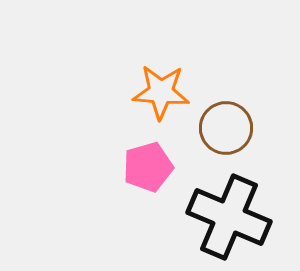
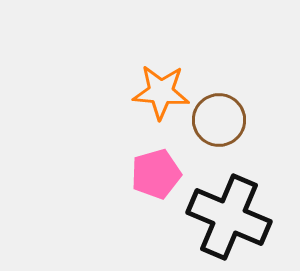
brown circle: moved 7 px left, 8 px up
pink pentagon: moved 8 px right, 7 px down
